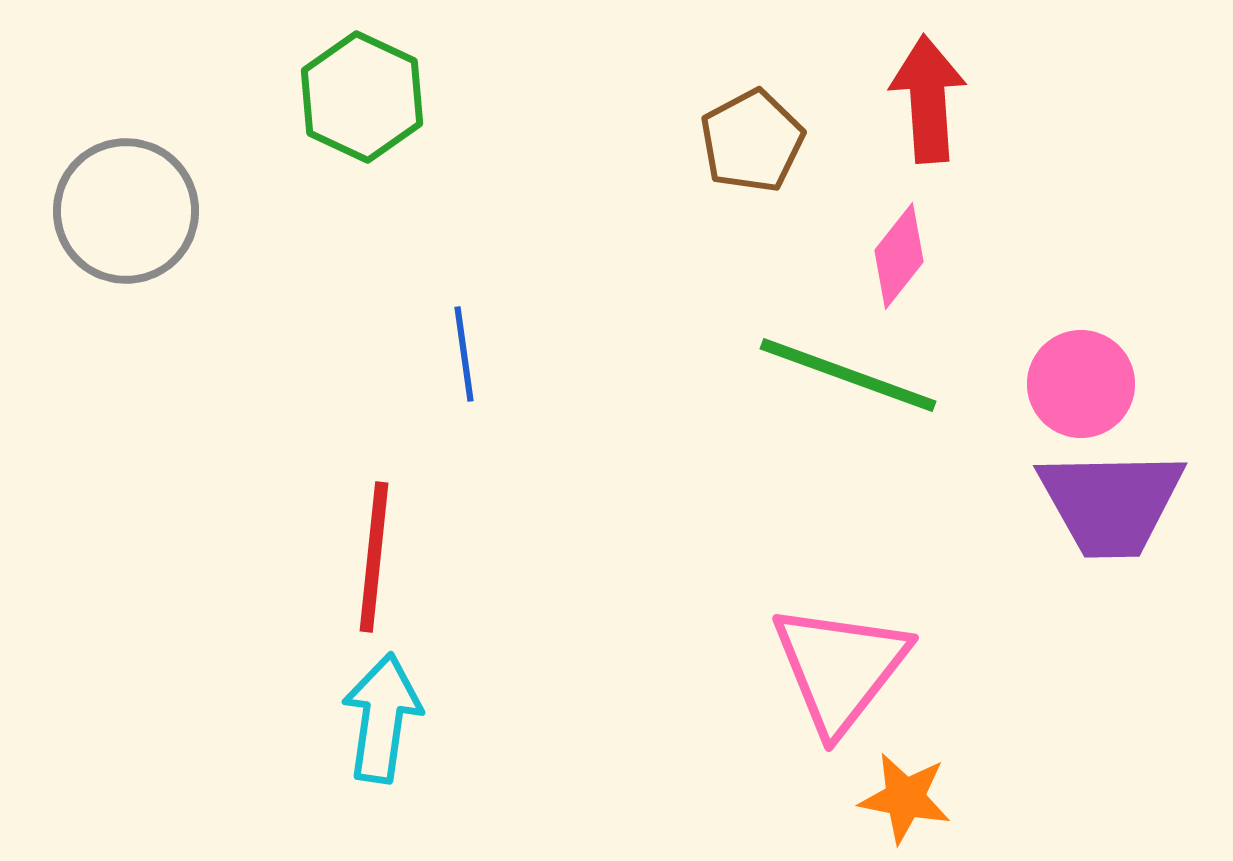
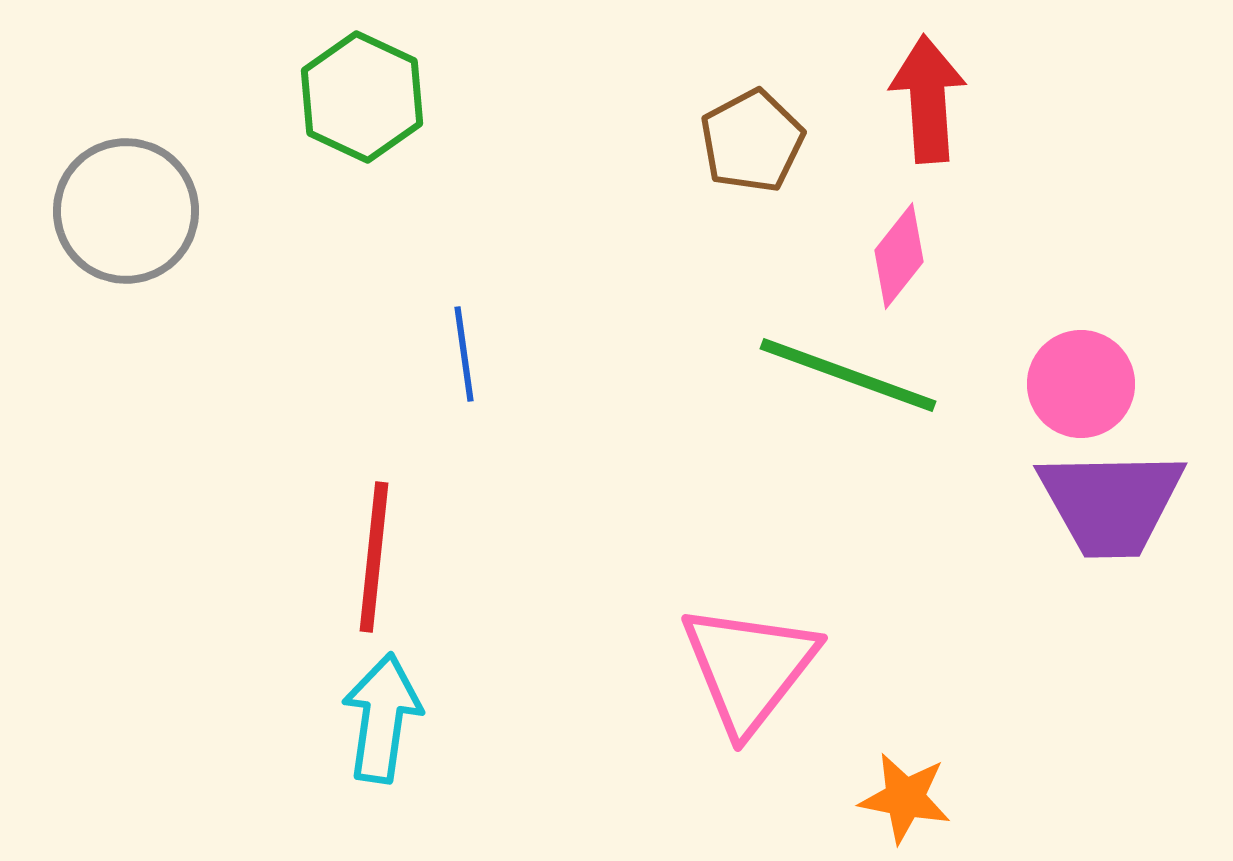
pink triangle: moved 91 px left
